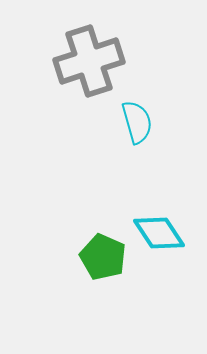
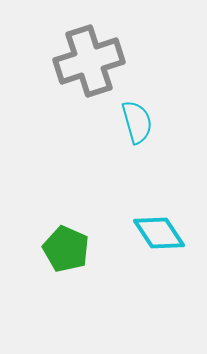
green pentagon: moved 37 px left, 8 px up
